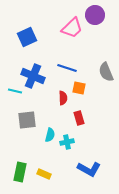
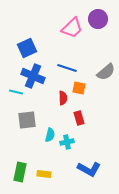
purple circle: moved 3 px right, 4 px down
blue square: moved 11 px down
gray semicircle: rotated 108 degrees counterclockwise
cyan line: moved 1 px right, 1 px down
yellow rectangle: rotated 16 degrees counterclockwise
